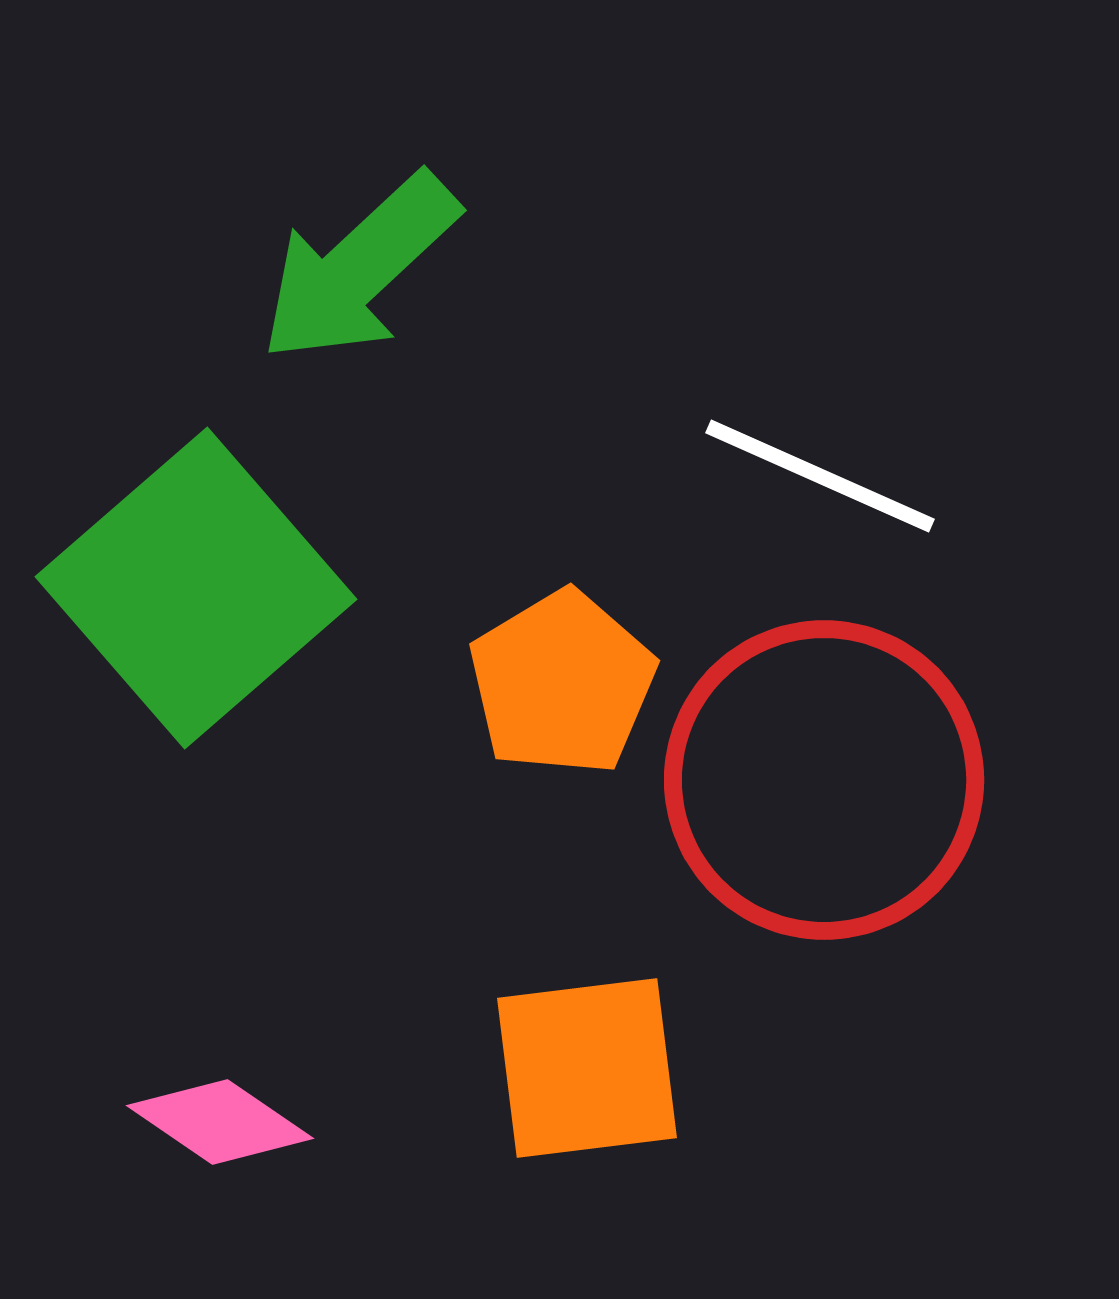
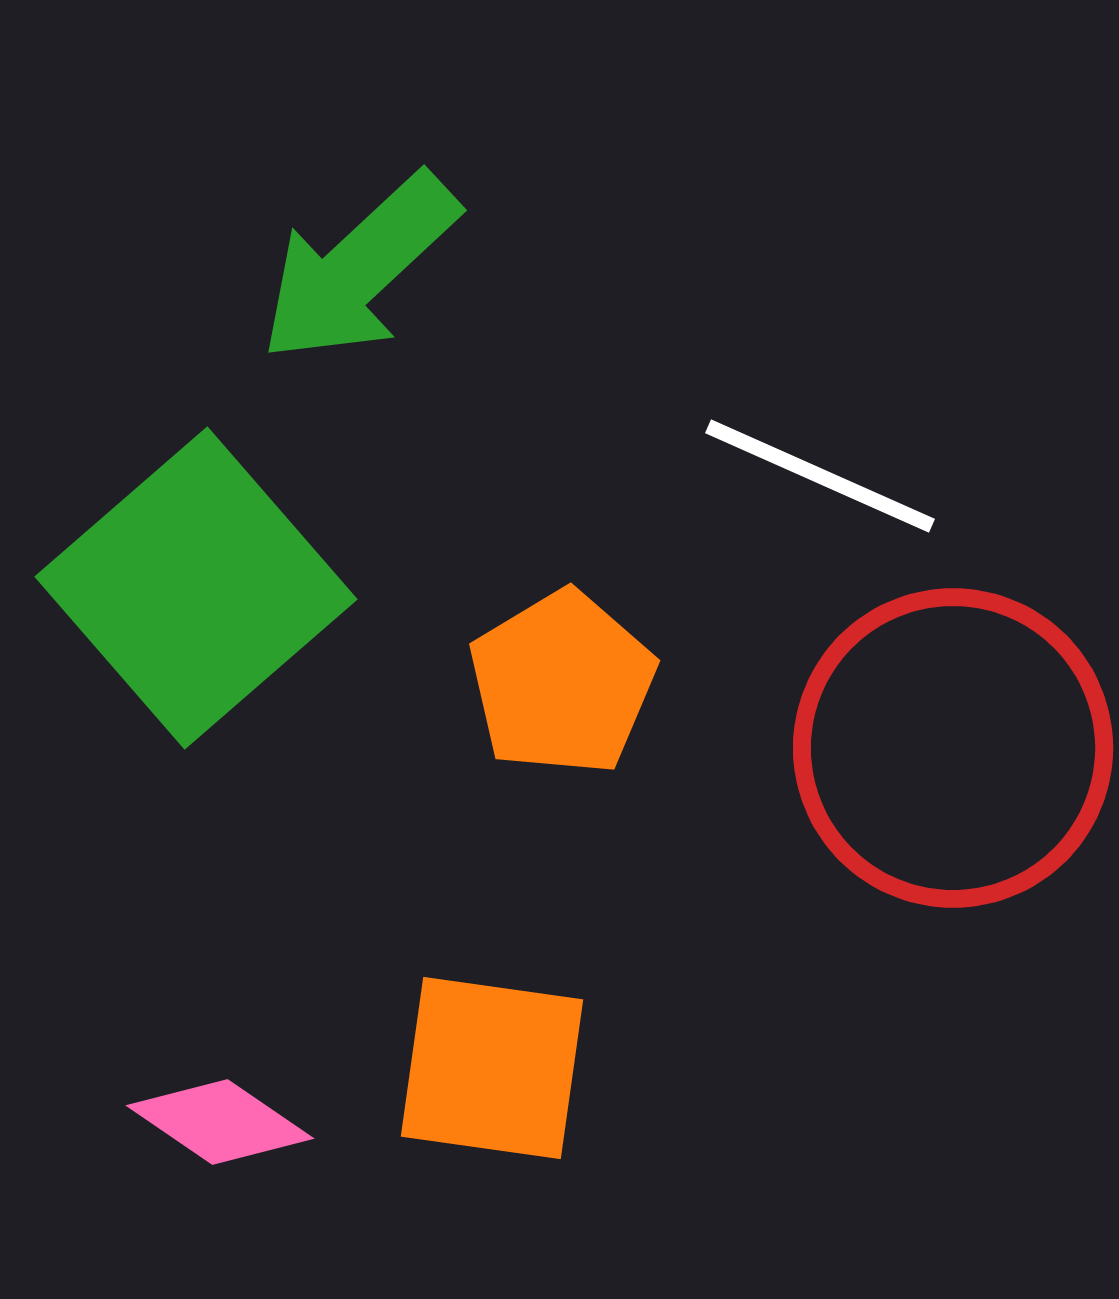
red circle: moved 129 px right, 32 px up
orange square: moved 95 px left; rotated 15 degrees clockwise
